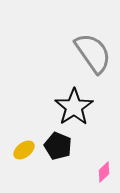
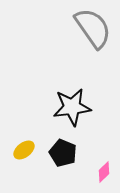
gray semicircle: moved 25 px up
black star: moved 2 px left; rotated 27 degrees clockwise
black pentagon: moved 5 px right, 7 px down
